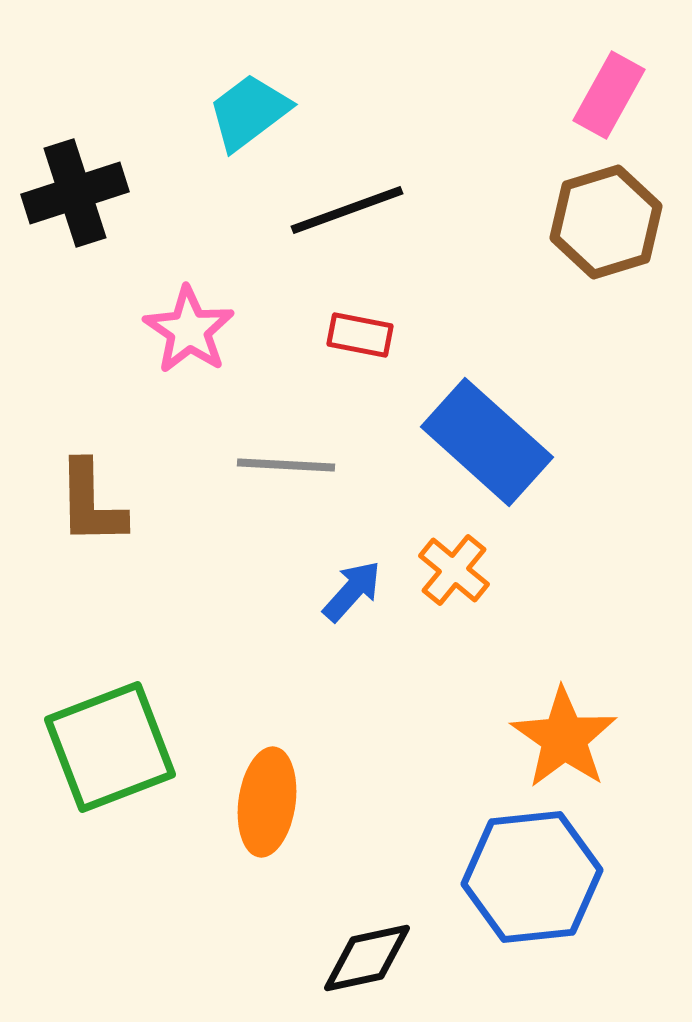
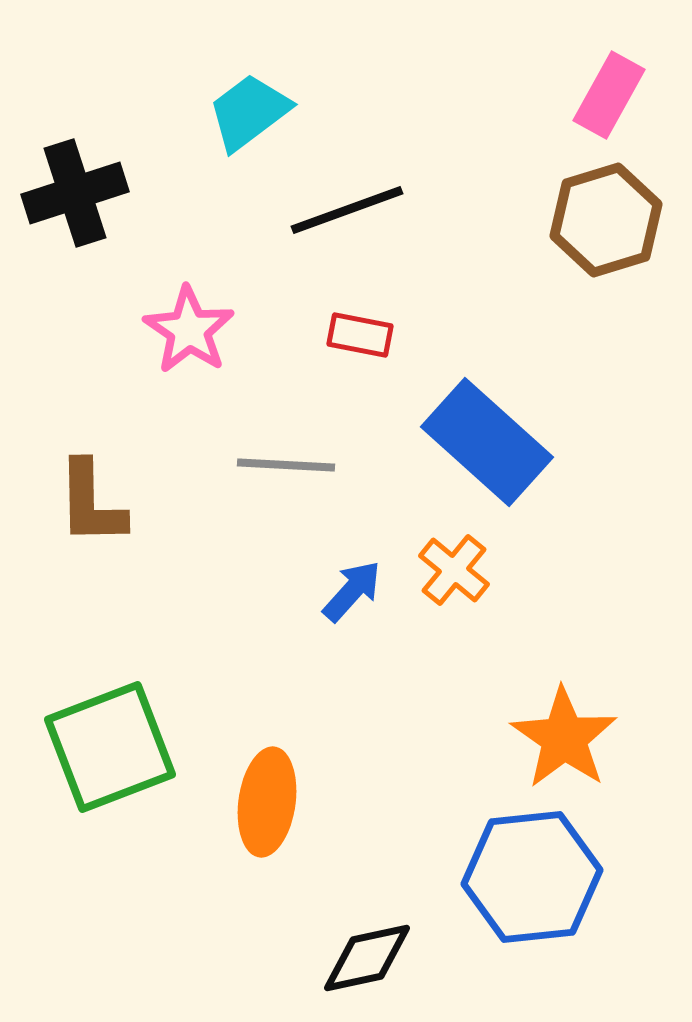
brown hexagon: moved 2 px up
